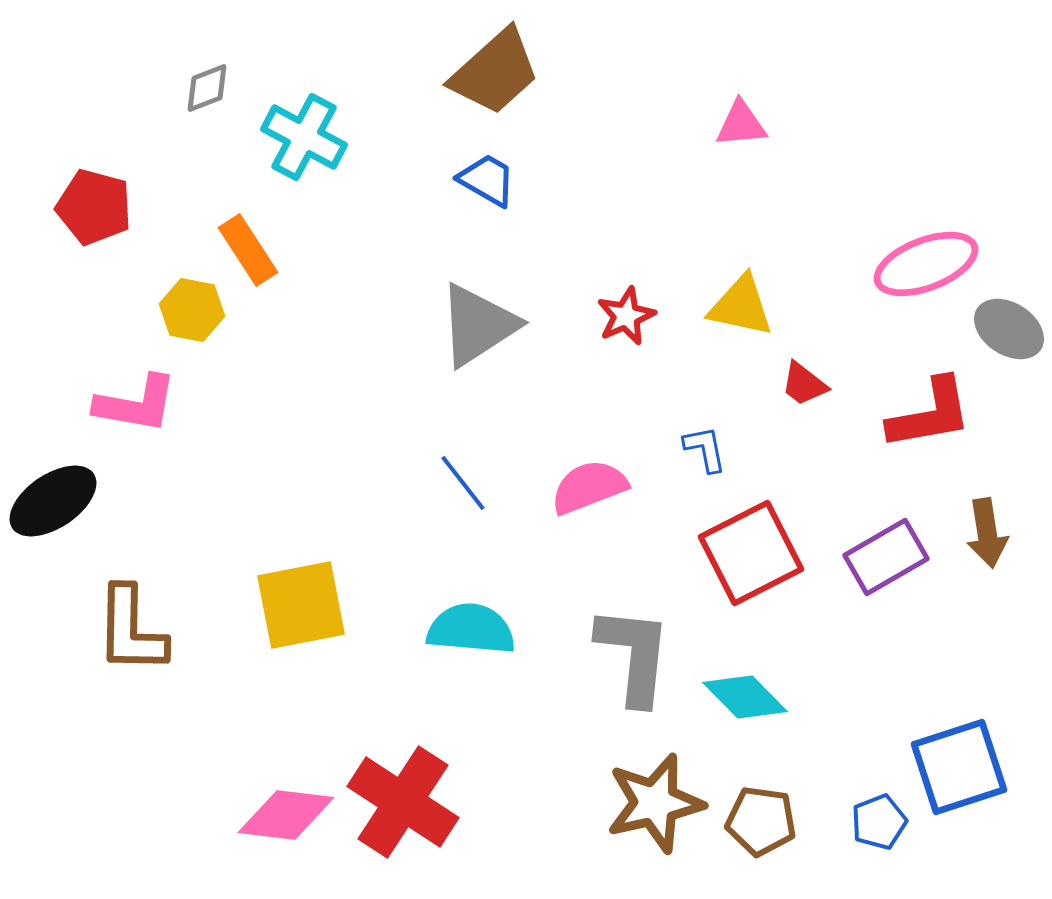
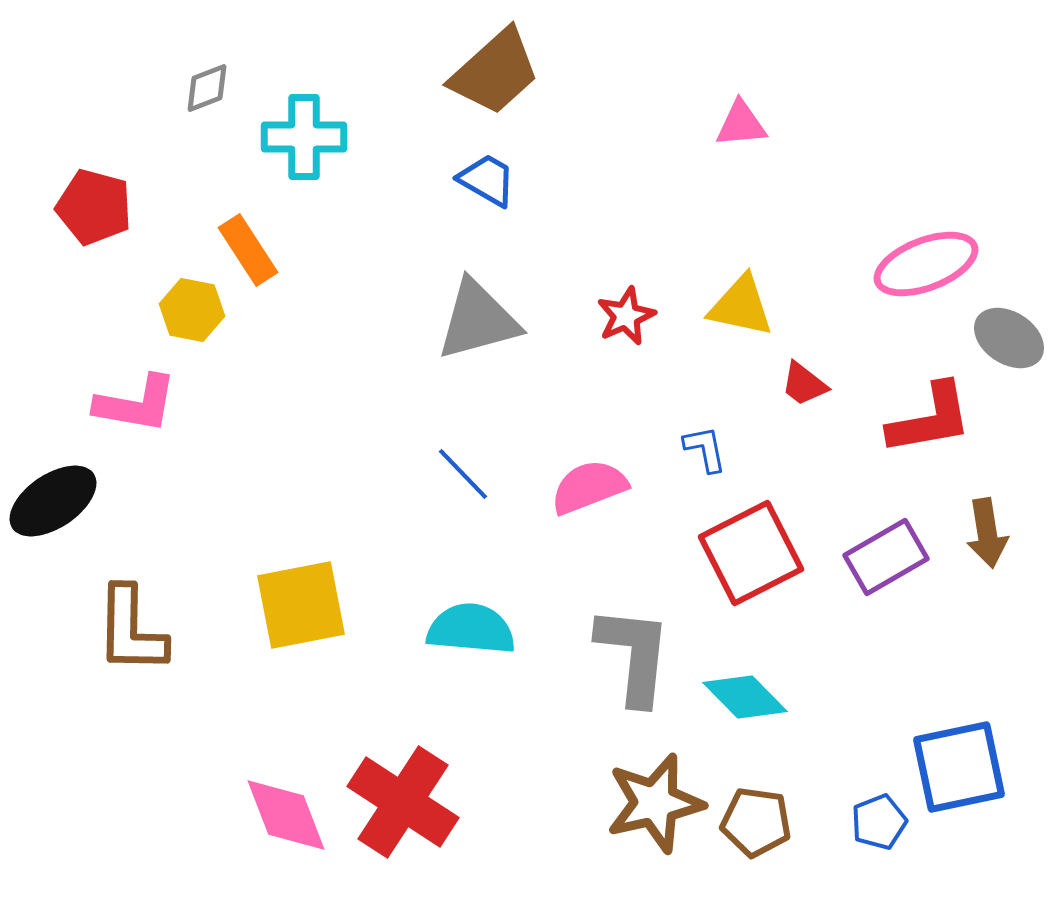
cyan cross: rotated 28 degrees counterclockwise
gray triangle: moved 5 px up; rotated 18 degrees clockwise
gray ellipse: moved 9 px down
red L-shape: moved 5 px down
blue line: moved 9 px up; rotated 6 degrees counterclockwise
blue square: rotated 6 degrees clockwise
pink diamond: rotated 62 degrees clockwise
brown pentagon: moved 5 px left, 1 px down
